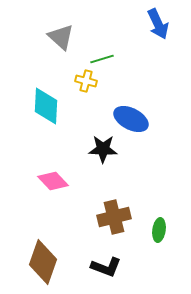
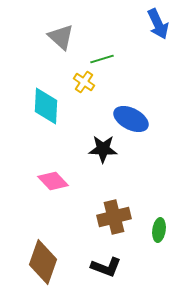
yellow cross: moved 2 px left, 1 px down; rotated 20 degrees clockwise
